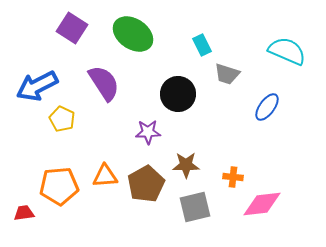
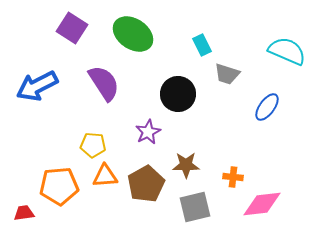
yellow pentagon: moved 31 px right, 26 px down; rotated 20 degrees counterclockwise
purple star: rotated 25 degrees counterclockwise
